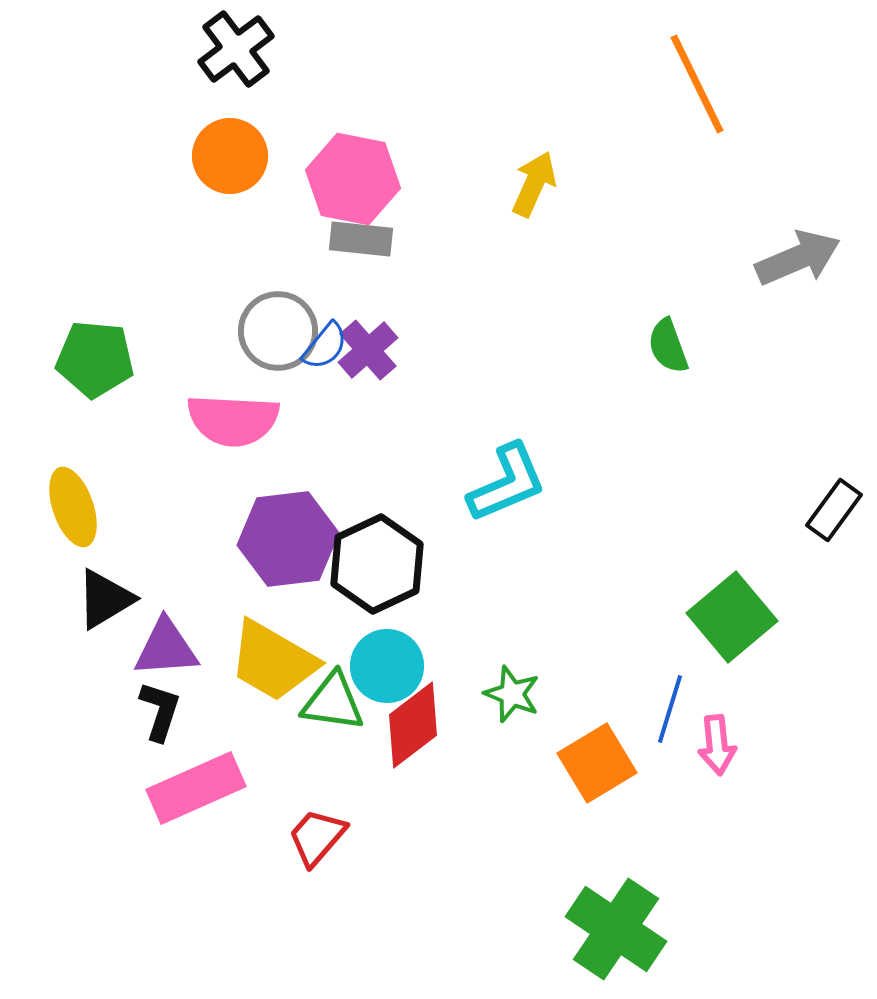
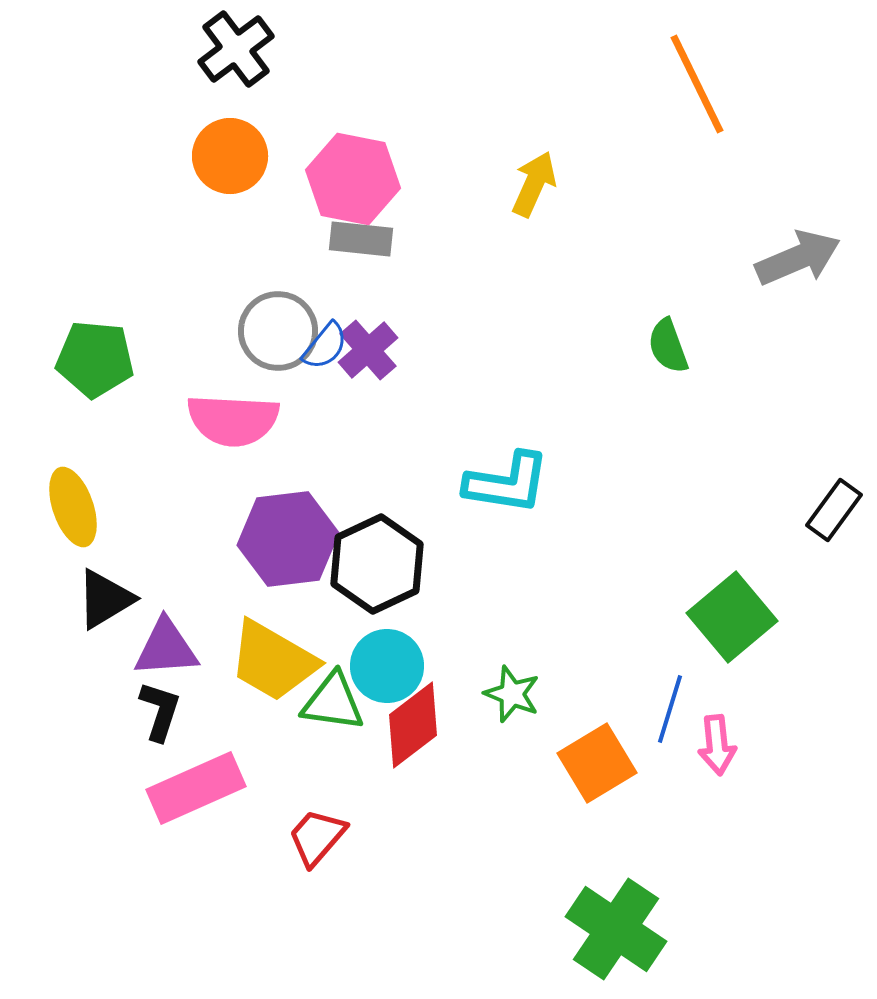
cyan L-shape: rotated 32 degrees clockwise
